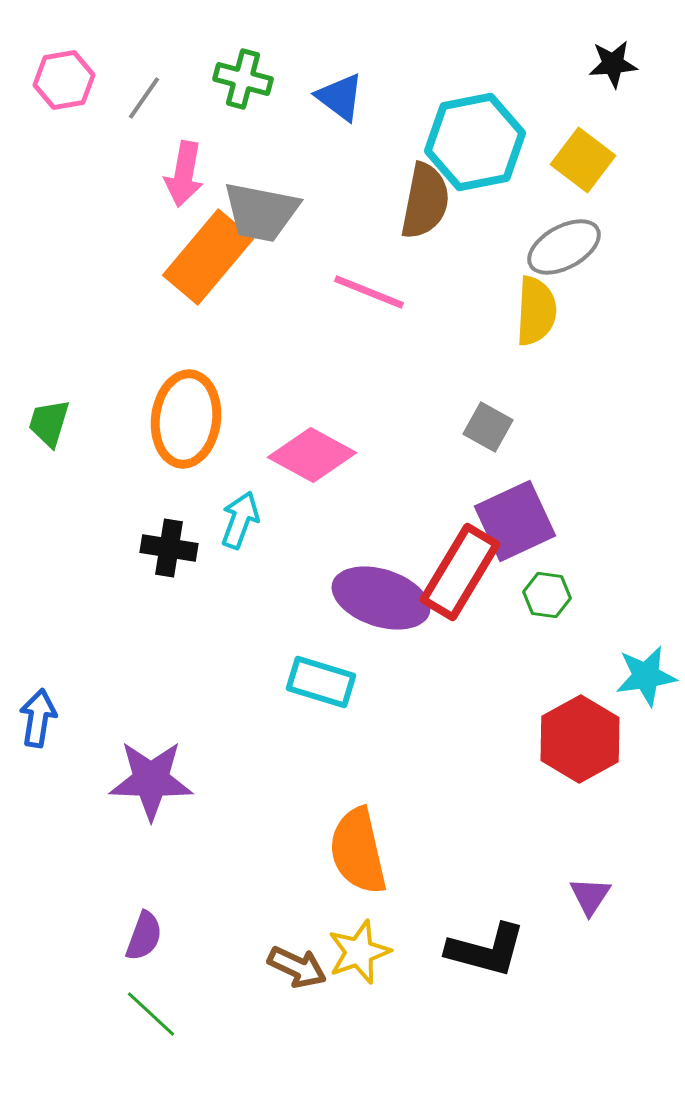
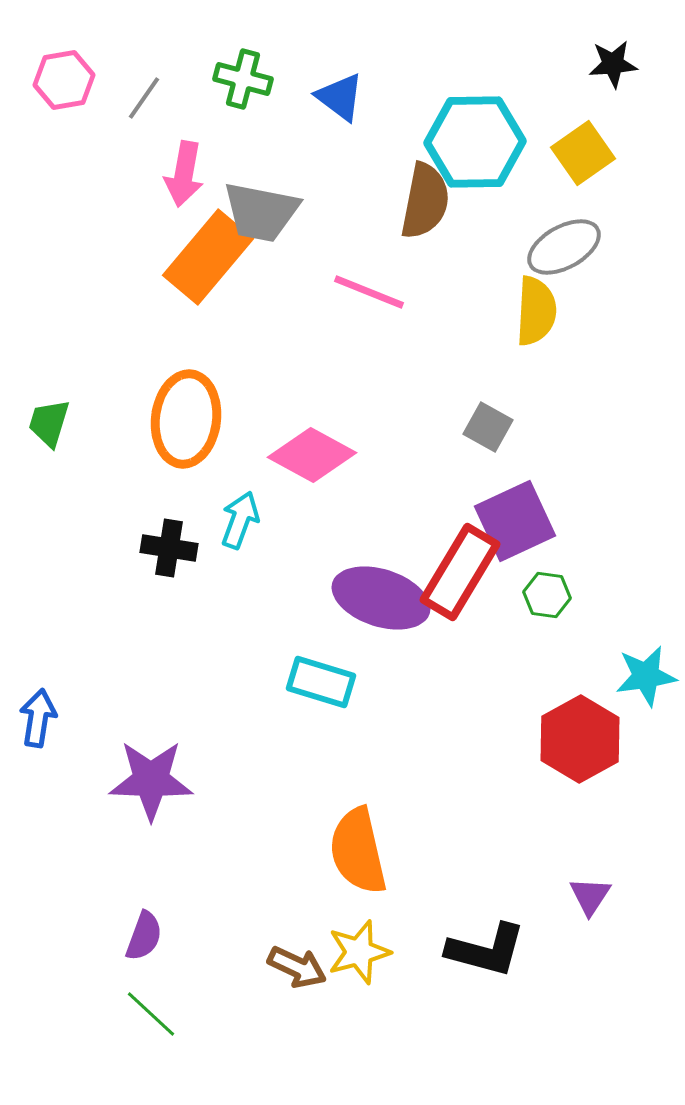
cyan hexagon: rotated 10 degrees clockwise
yellow square: moved 7 px up; rotated 18 degrees clockwise
yellow star: rotated 4 degrees clockwise
